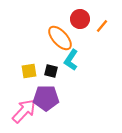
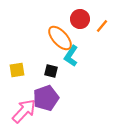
cyan L-shape: moved 4 px up
yellow square: moved 12 px left, 1 px up
purple pentagon: rotated 20 degrees counterclockwise
